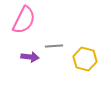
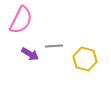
pink semicircle: moved 3 px left
purple arrow: moved 3 px up; rotated 24 degrees clockwise
